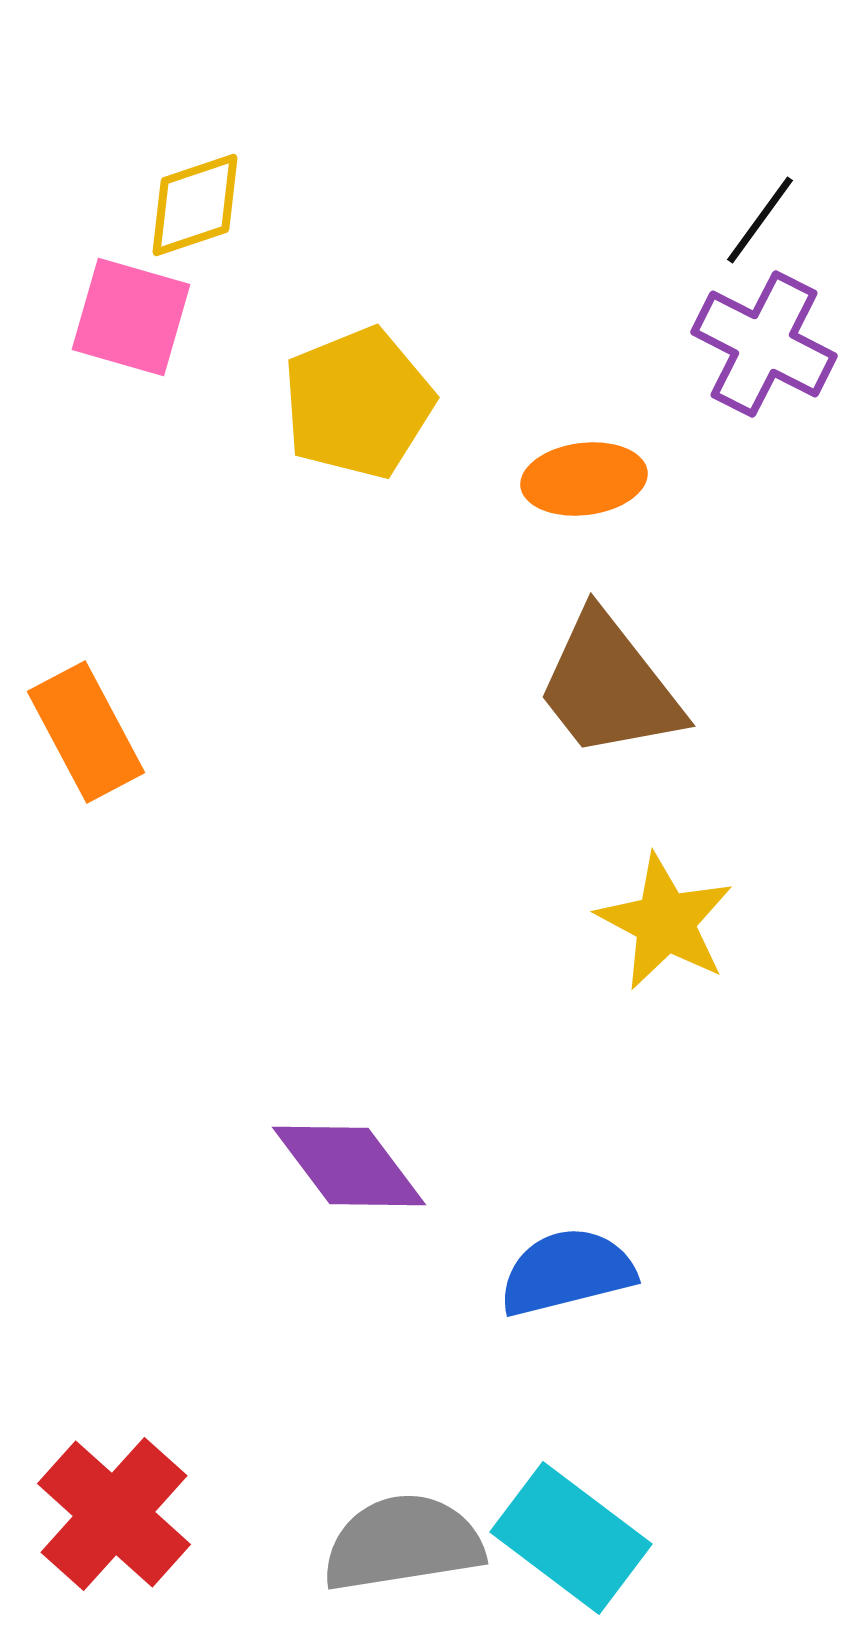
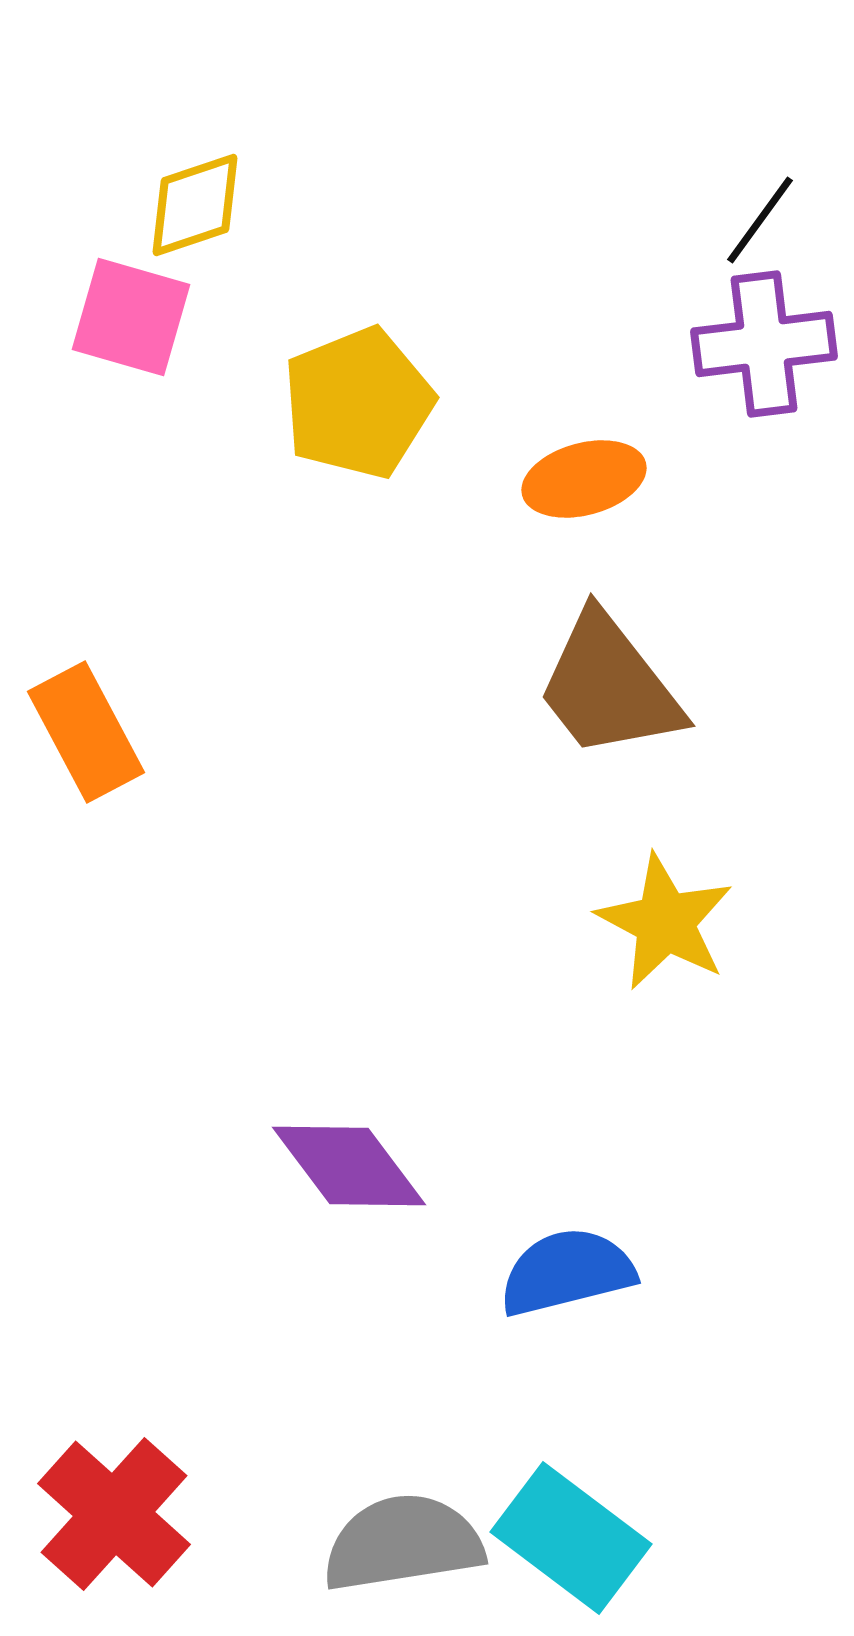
purple cross: rotated 34 degrees counterclockwise
orange ellipse: rotated 8 degrees counterclockwise
